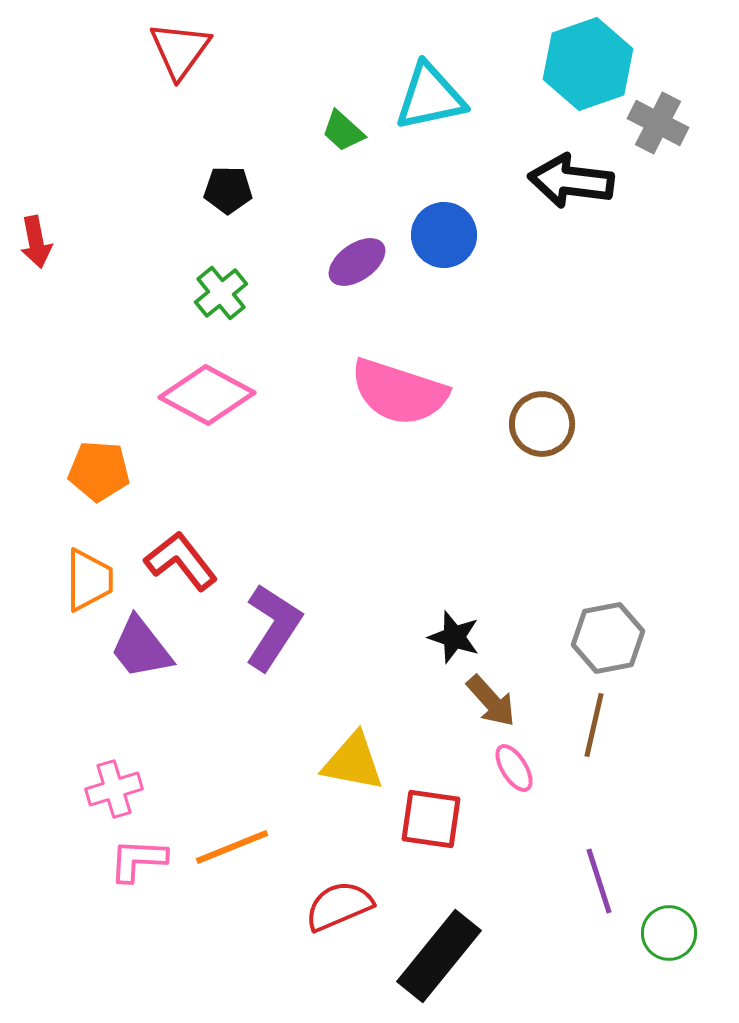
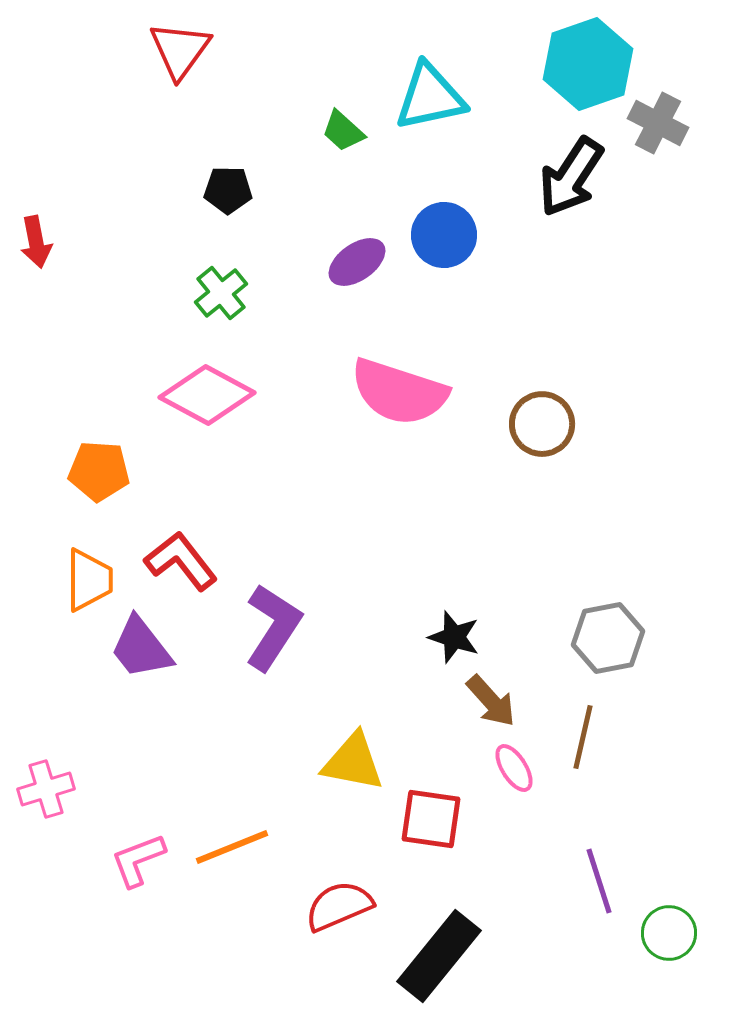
black arrow: moved 4 px up; rotated 64 degrees counterclockwise
brown line: moved 11 px left, 12 px down
pink cross: moved 68 px left
pink L-shape: rotated 24 degrees counterclockwise
